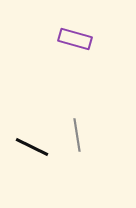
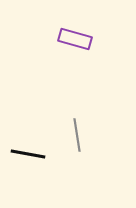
black line: moved 4 px left, 7 px down; rotated 16 degrees counterclockwise
